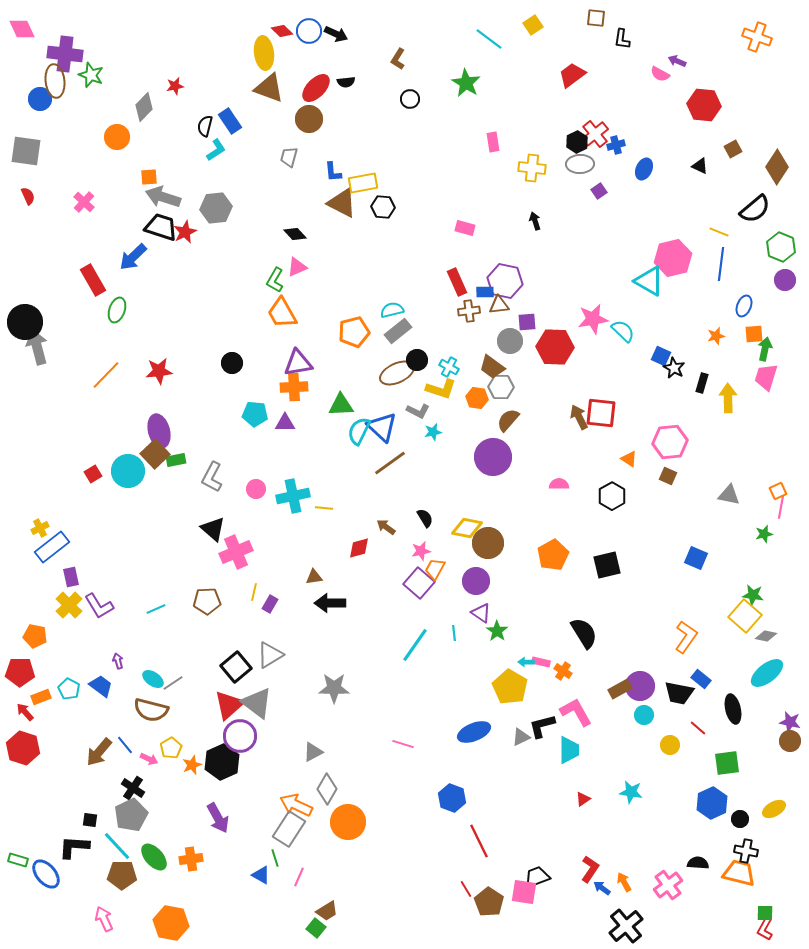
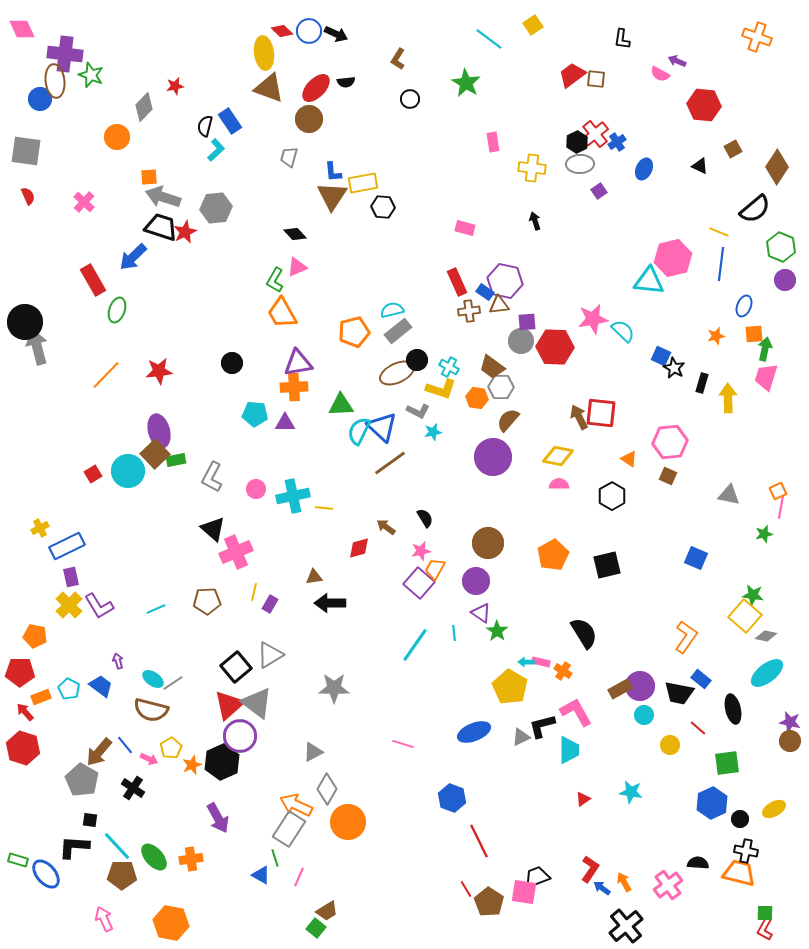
brown square at (596, 18): moved 61 px down
blue cross at (616, 145): moved 1 px right, 3 px up; rotated 18 degrees counterclockwise
cyan L-shape at (216, 150): rotated 10 degrees counterclockwise
brown triangle at (342, 203): moved 10 px left, 7 px up; rotated 36 degrees clockwise
cyan triangle at (649, 281): rotated 24 degrees counterclockwise
blue rectangle at (485, 292): rotated 36 degrees clockwise
gray circle at (510, 341): moved 11 px right
yellow diamond at (467, 528): moved 91 px right, 72 px up
blue rectangle at (52, 547): moved 15 px right, 1 px up; rotated 12 degrees clockwise
gray pentagon at (131, 815): moved 49 px left, 35 px up; rotated 16 degrees counterclockwise
